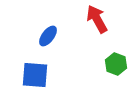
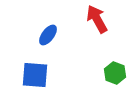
blue ellipse: moved 1 px up
green hexagon: moved 1 px left, 9 px down
